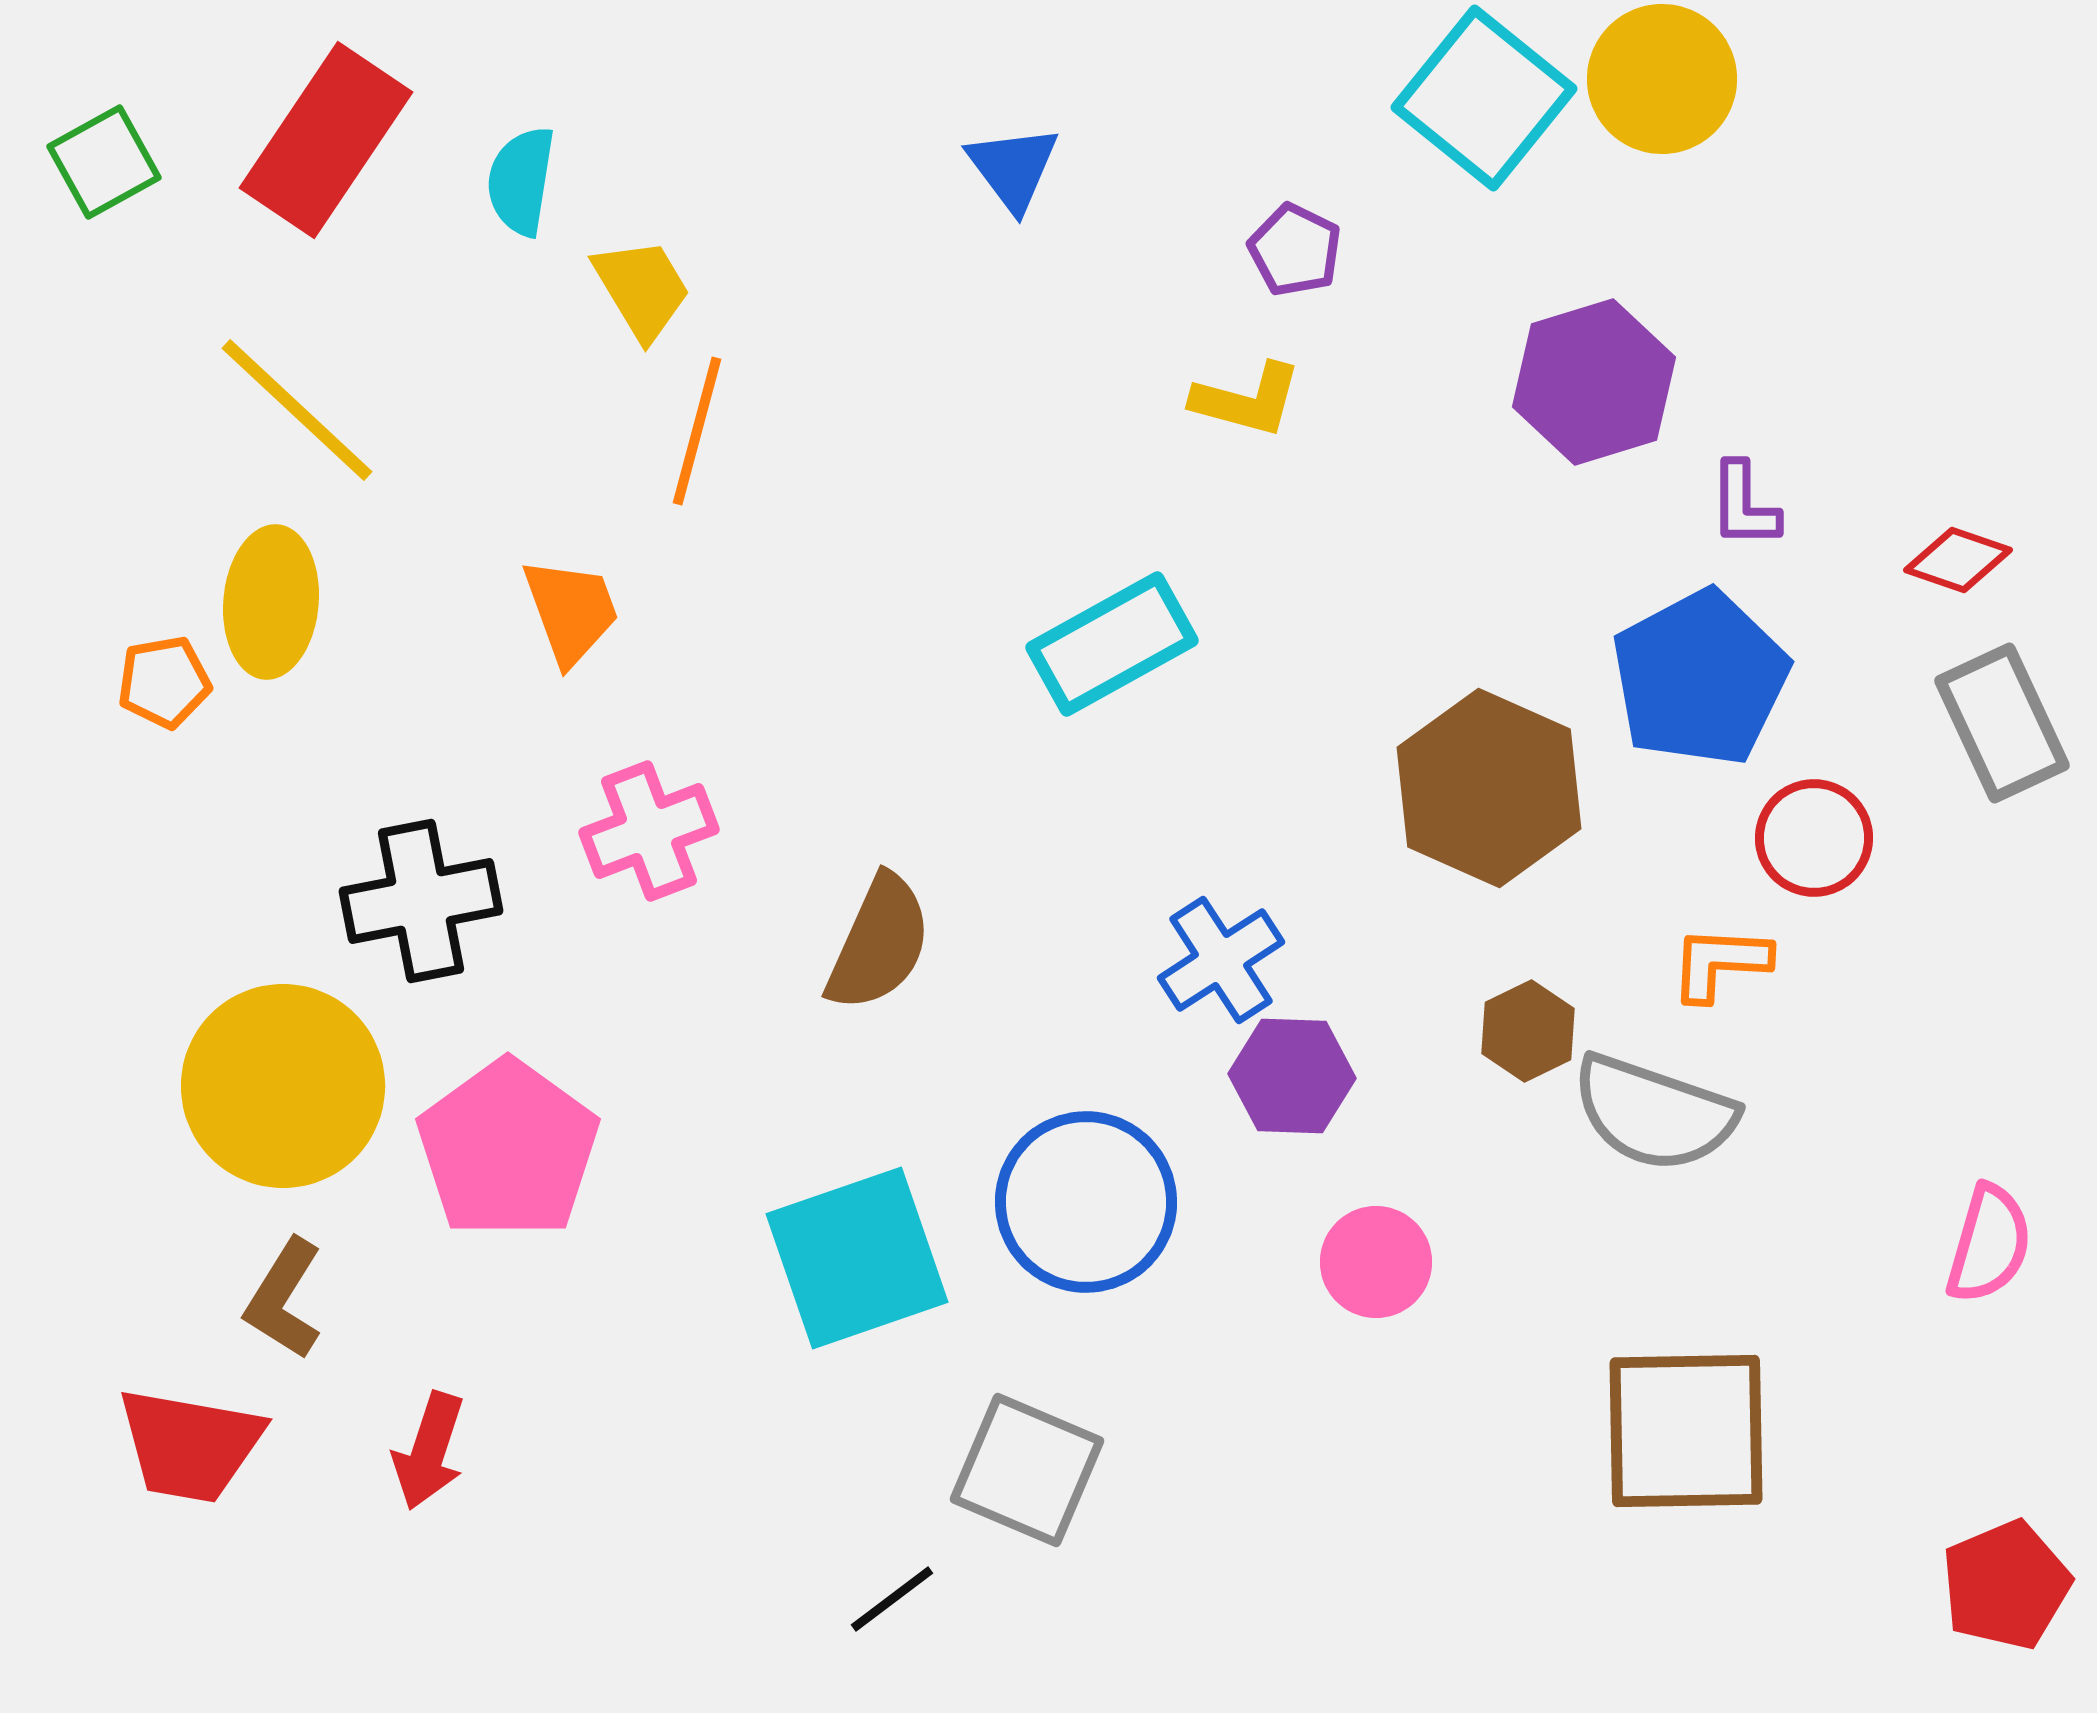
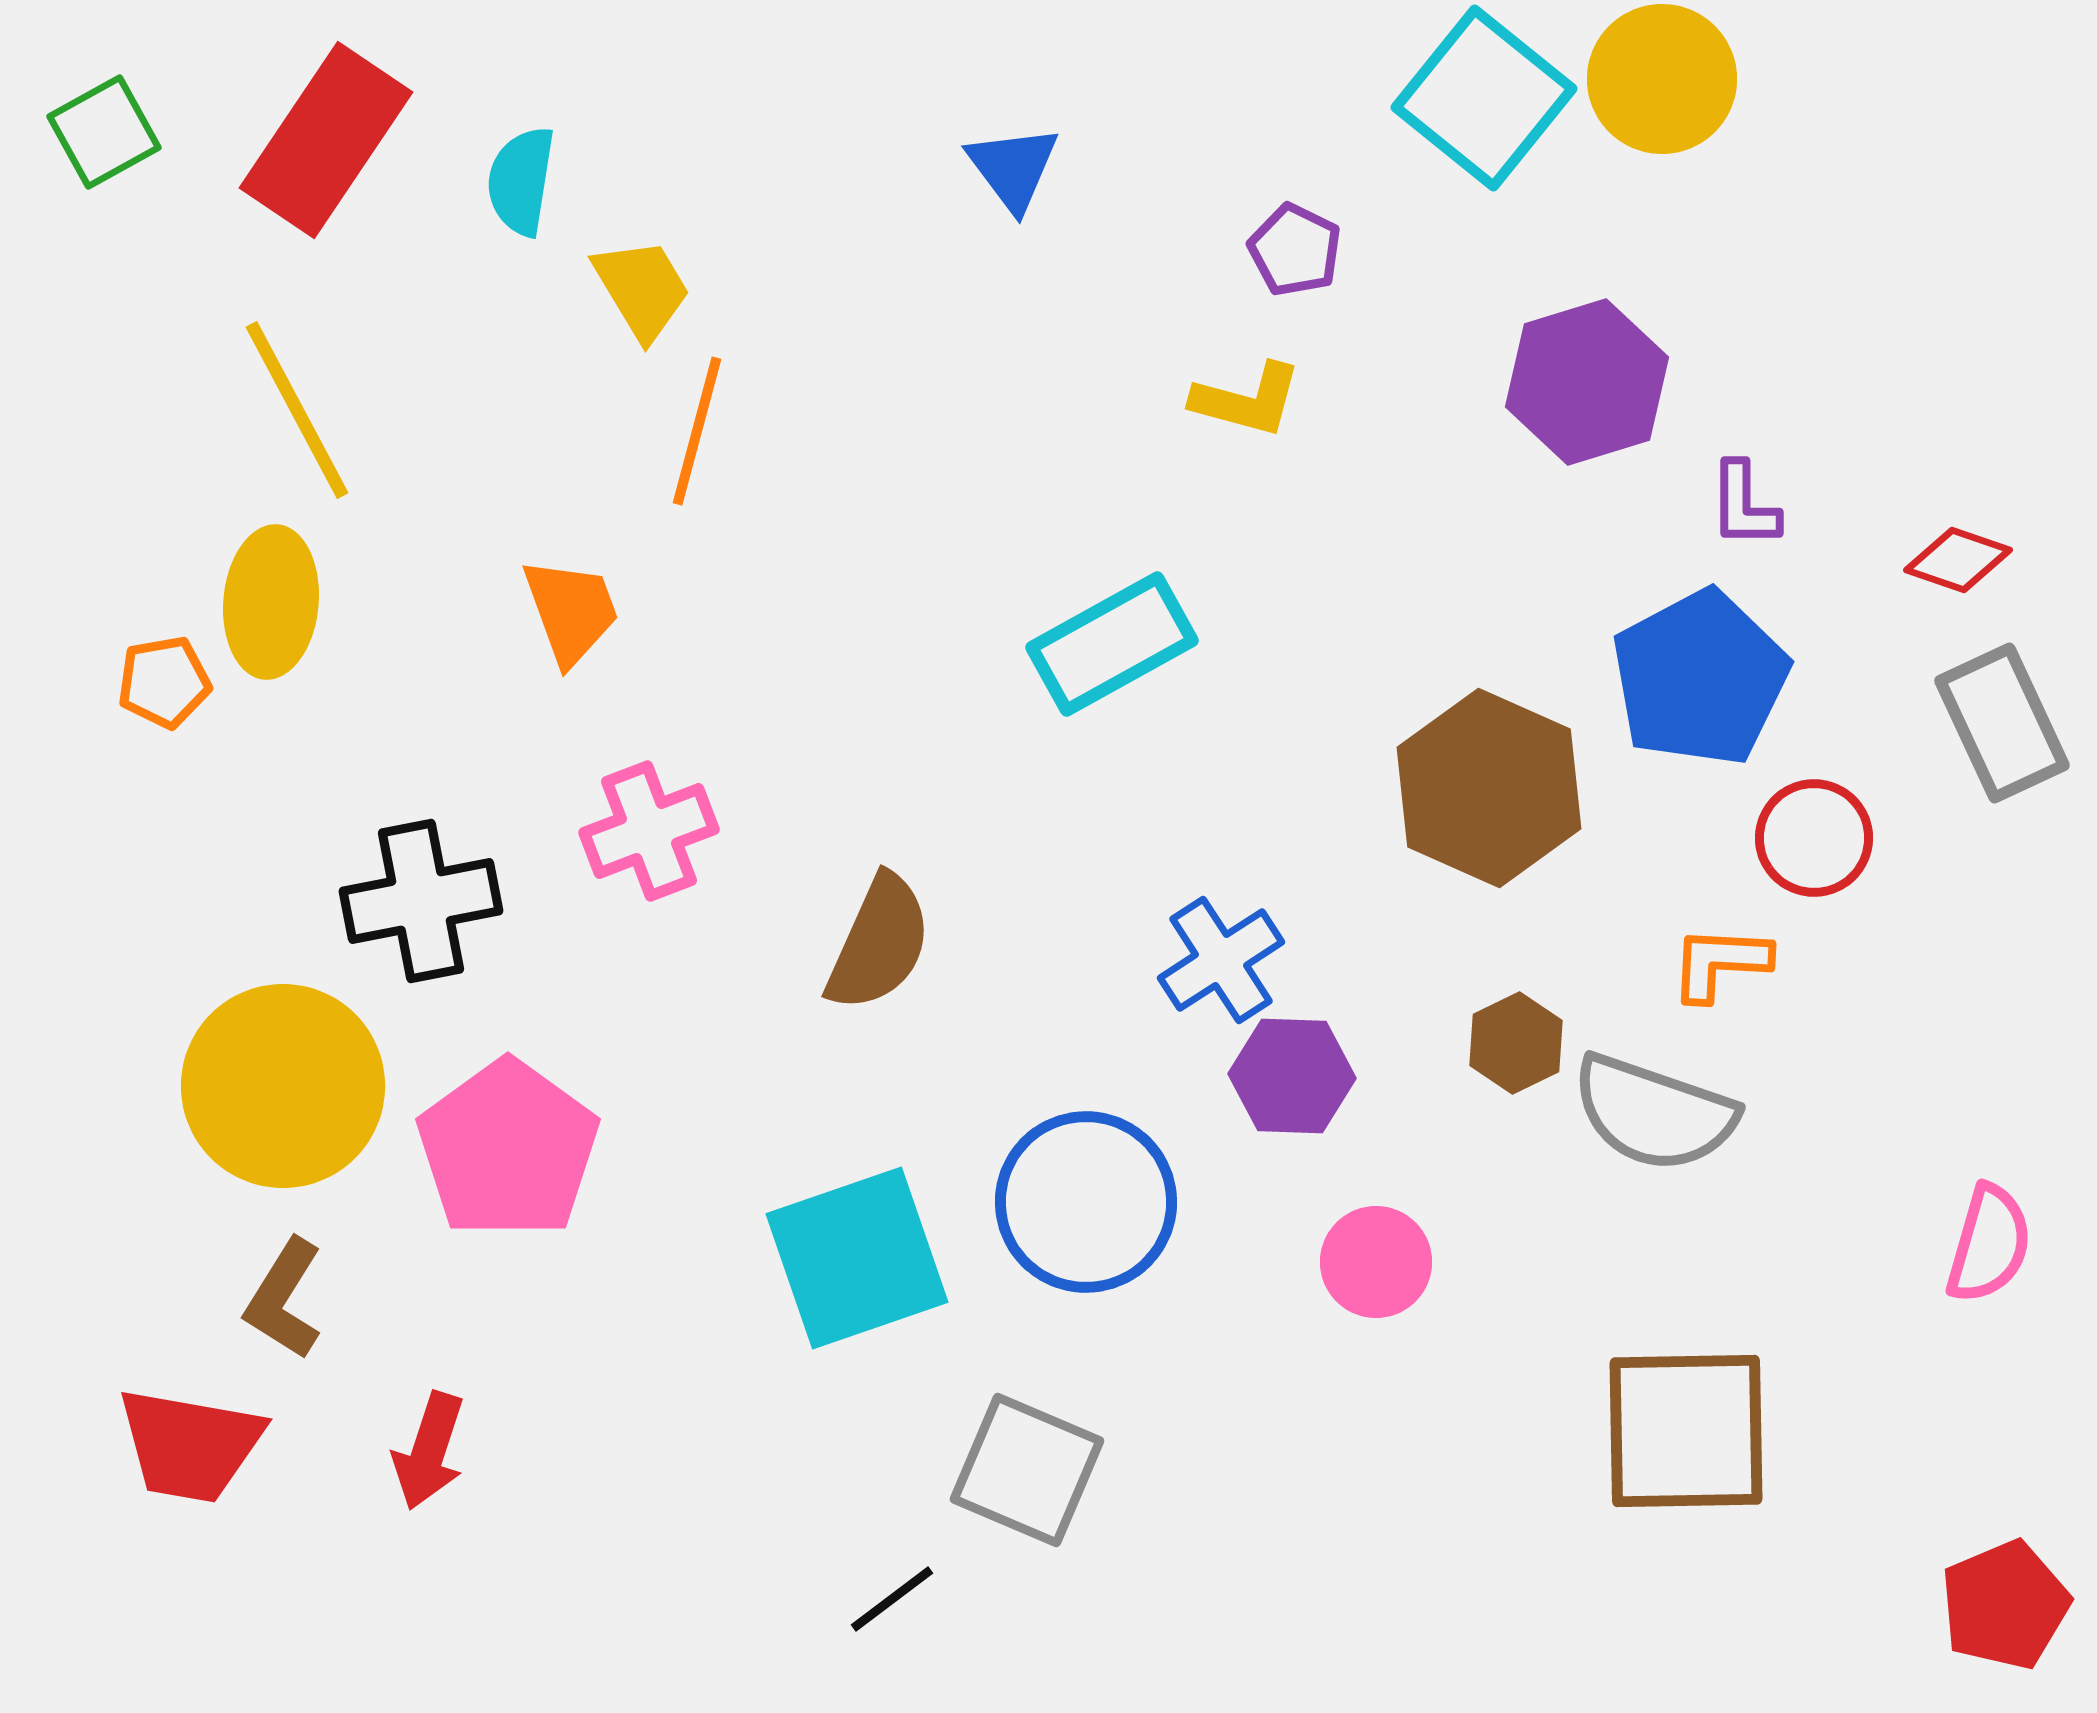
green square at (104, 162): moved 30 px up
purple hexagon at (1594, 382): moved 7 px left
yellow line at (297, 410): rotated 19 degrees clockwise
brown hexagon at (1528, 1031): moved 12 px left, 12 px down
red pentagon at (2006, 1585): moved 1 px left, 20 px down
